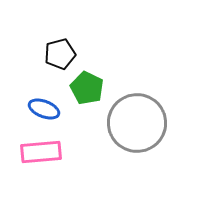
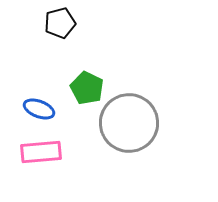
black pentagon: moved 31 px up
blue ellipse: moved 5 px left
gray circle: moved 8 px left
